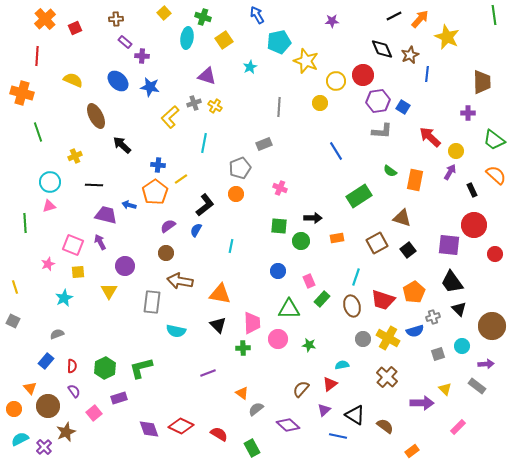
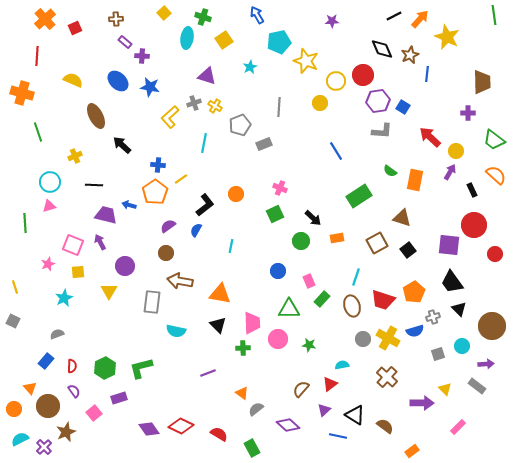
gray pentagon at (240, 168): moved 43 px up
black arrow at (313, 218): rotated 42 degrees clockwise
green square at (279, 226): moved 4 px left, 12 px up; rotated 30 degrees counterclockwise
purple diamond at (149, 429): rotated 15 degrees counterclockwise
